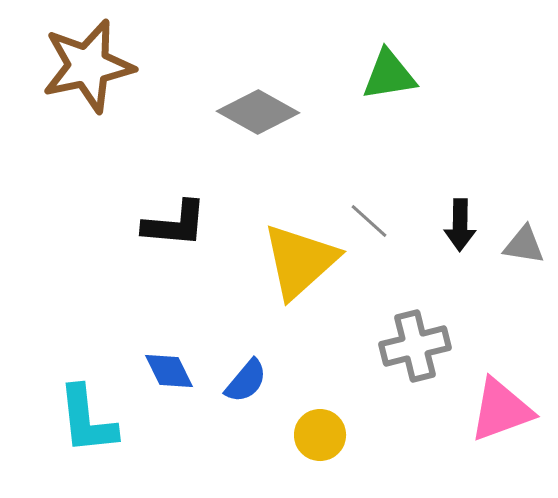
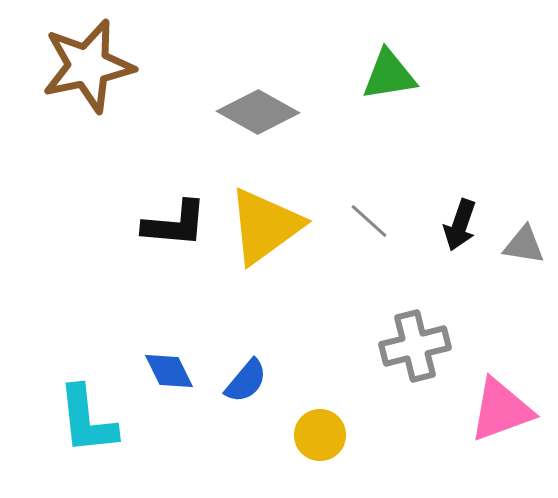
black arrow: rotated 18 degrees clockwise
yellow triangle: moved 35 px left, 35 px up; rotated 6 degrees clockwise
